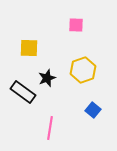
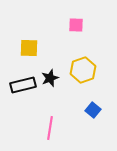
black star: moved 3 px right
black rectangle: moved 7 px up; rotated 50 degrees counterclockwise
